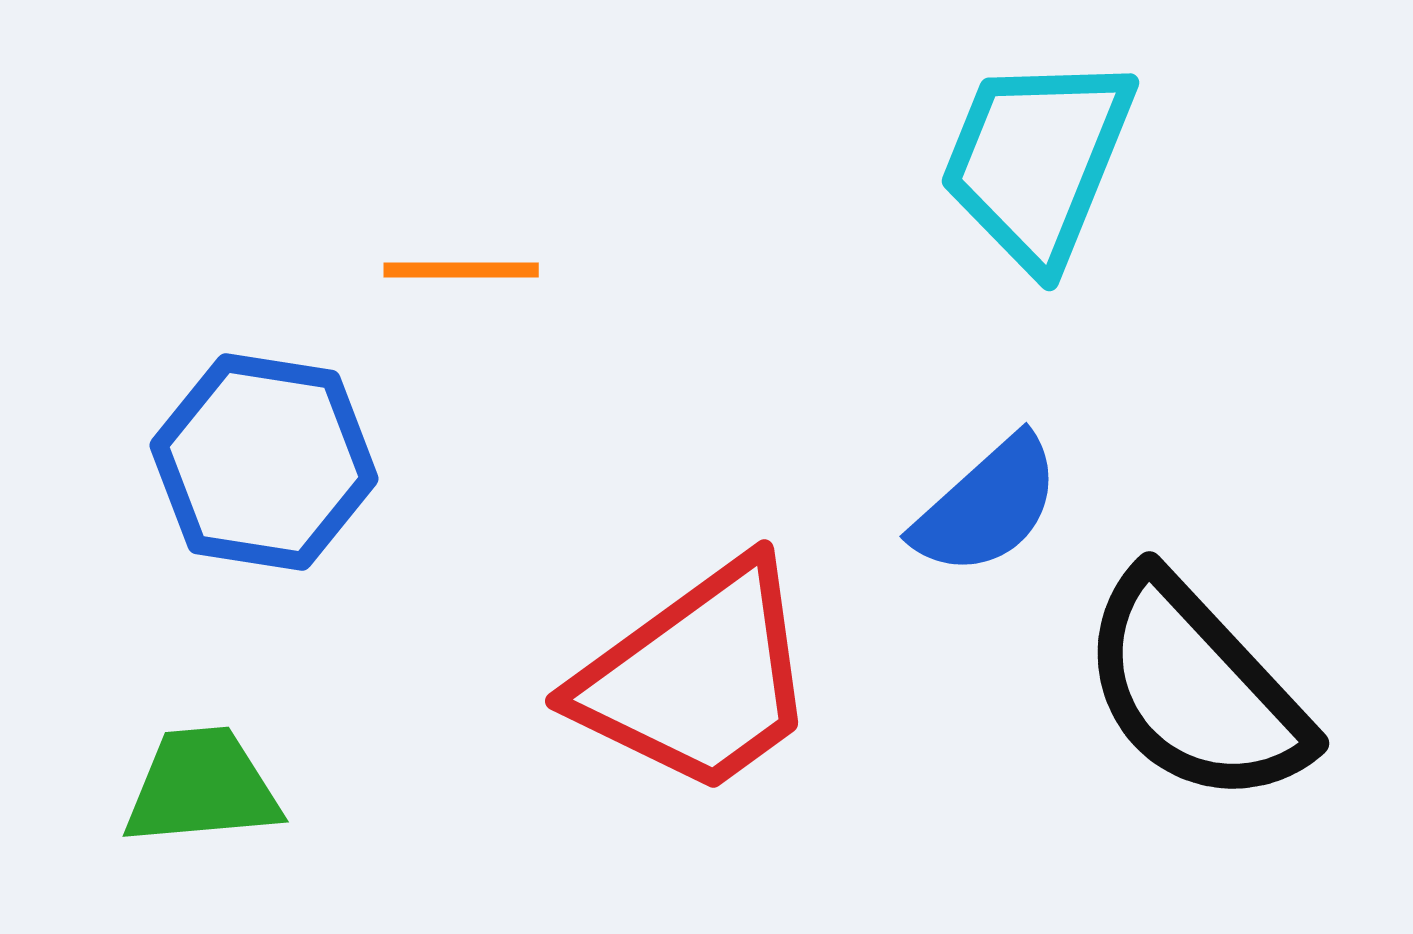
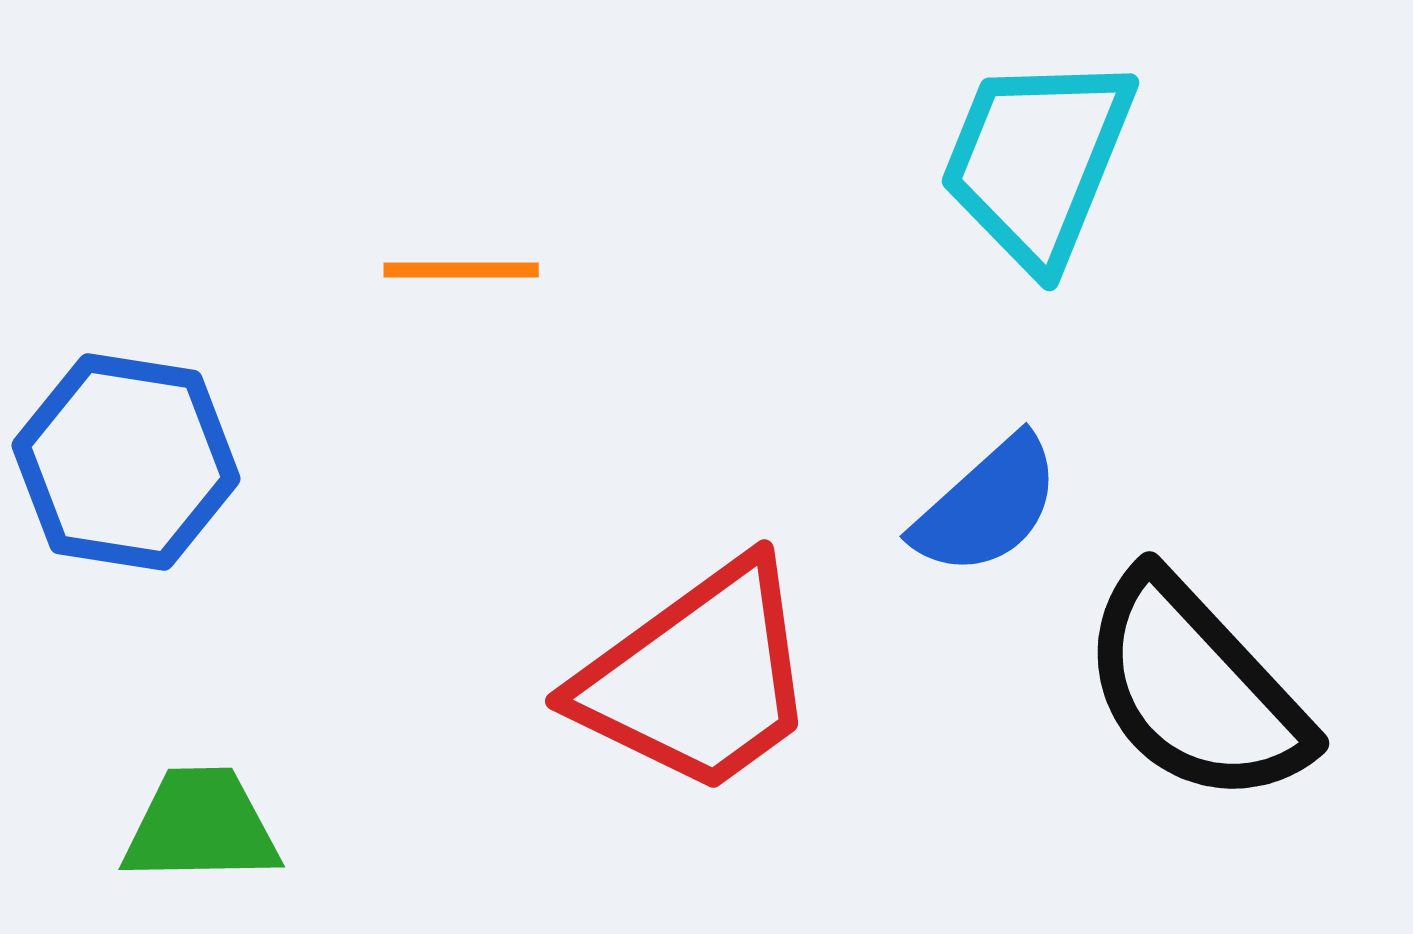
blue hexagon: moved 138 px left
green trapezoid: moved 1 px left, 39 px down; rotated 4 degrees clockwise
